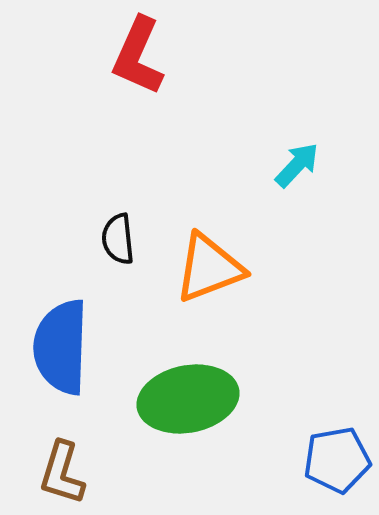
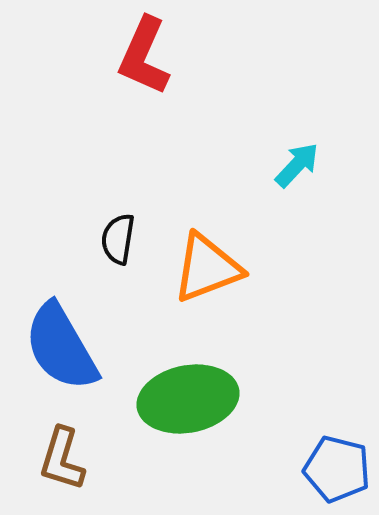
red L-shape: moved 6 px right
black semicircle: rotated 15 degrees clockwise
orange triangle: moved 2 px left
blue semicircle: rotated 32 degrees counterclockwise
blue pentagon: moved 9 px down; rotated 24 degrees clockwise
brown L-shape: moved 14 px up
